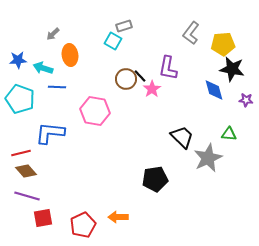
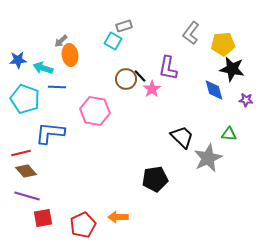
gray arrow: moved 8 px right, 7 px down
cyan pentagon: moved 5 px right
